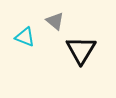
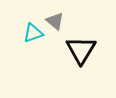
cyan triangle: moved 8 px right, 4 px up; rotated 40 degrees counterclockwise
